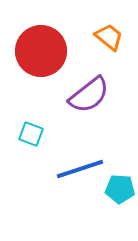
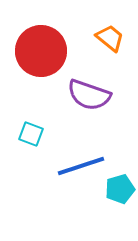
orange trapezoid: moved 1 px right, 1 px down
purple semicircle: rotated 57 degrees clockwise
blue line: moved 1 px right, 3 px up
cyan pentagon: rotated 20 degrees counterclockwise
